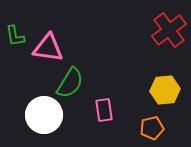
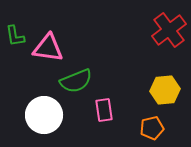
green semicircle: moved 6 px right, 2 px up; rotated 36 degrees clockwise
